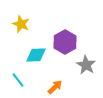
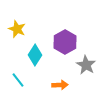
yellow star: moved 4 px left, 5 px down
cyan diamond: moved 1 px left; rotated 55 degrees counterclockwise
orange arrow: moved 5 px right, 2 px up; rotated 42 degrees clockwise
